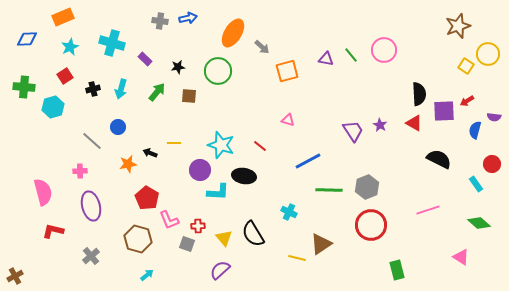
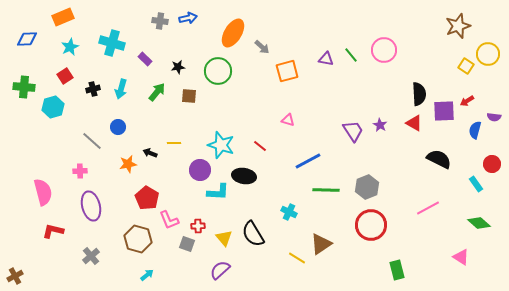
green line at (329, 190): moved 3 px left
pink line at (428, 210): moved 2 px up; rotated 10 degrees counterclockwise
yellow line at (297, 258): rotated 18 degrees clockwise
